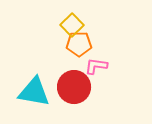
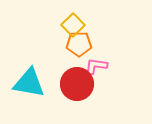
yellow square: moved 1 px right
red circle: moved 3 px right, 3 px up
cyan triangle: moved 5 px left, 9 px up
